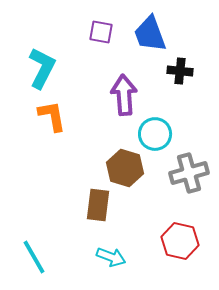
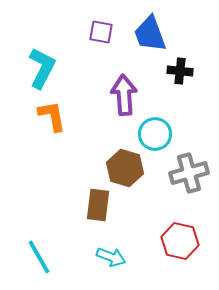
cyan line: moved 5 px right
